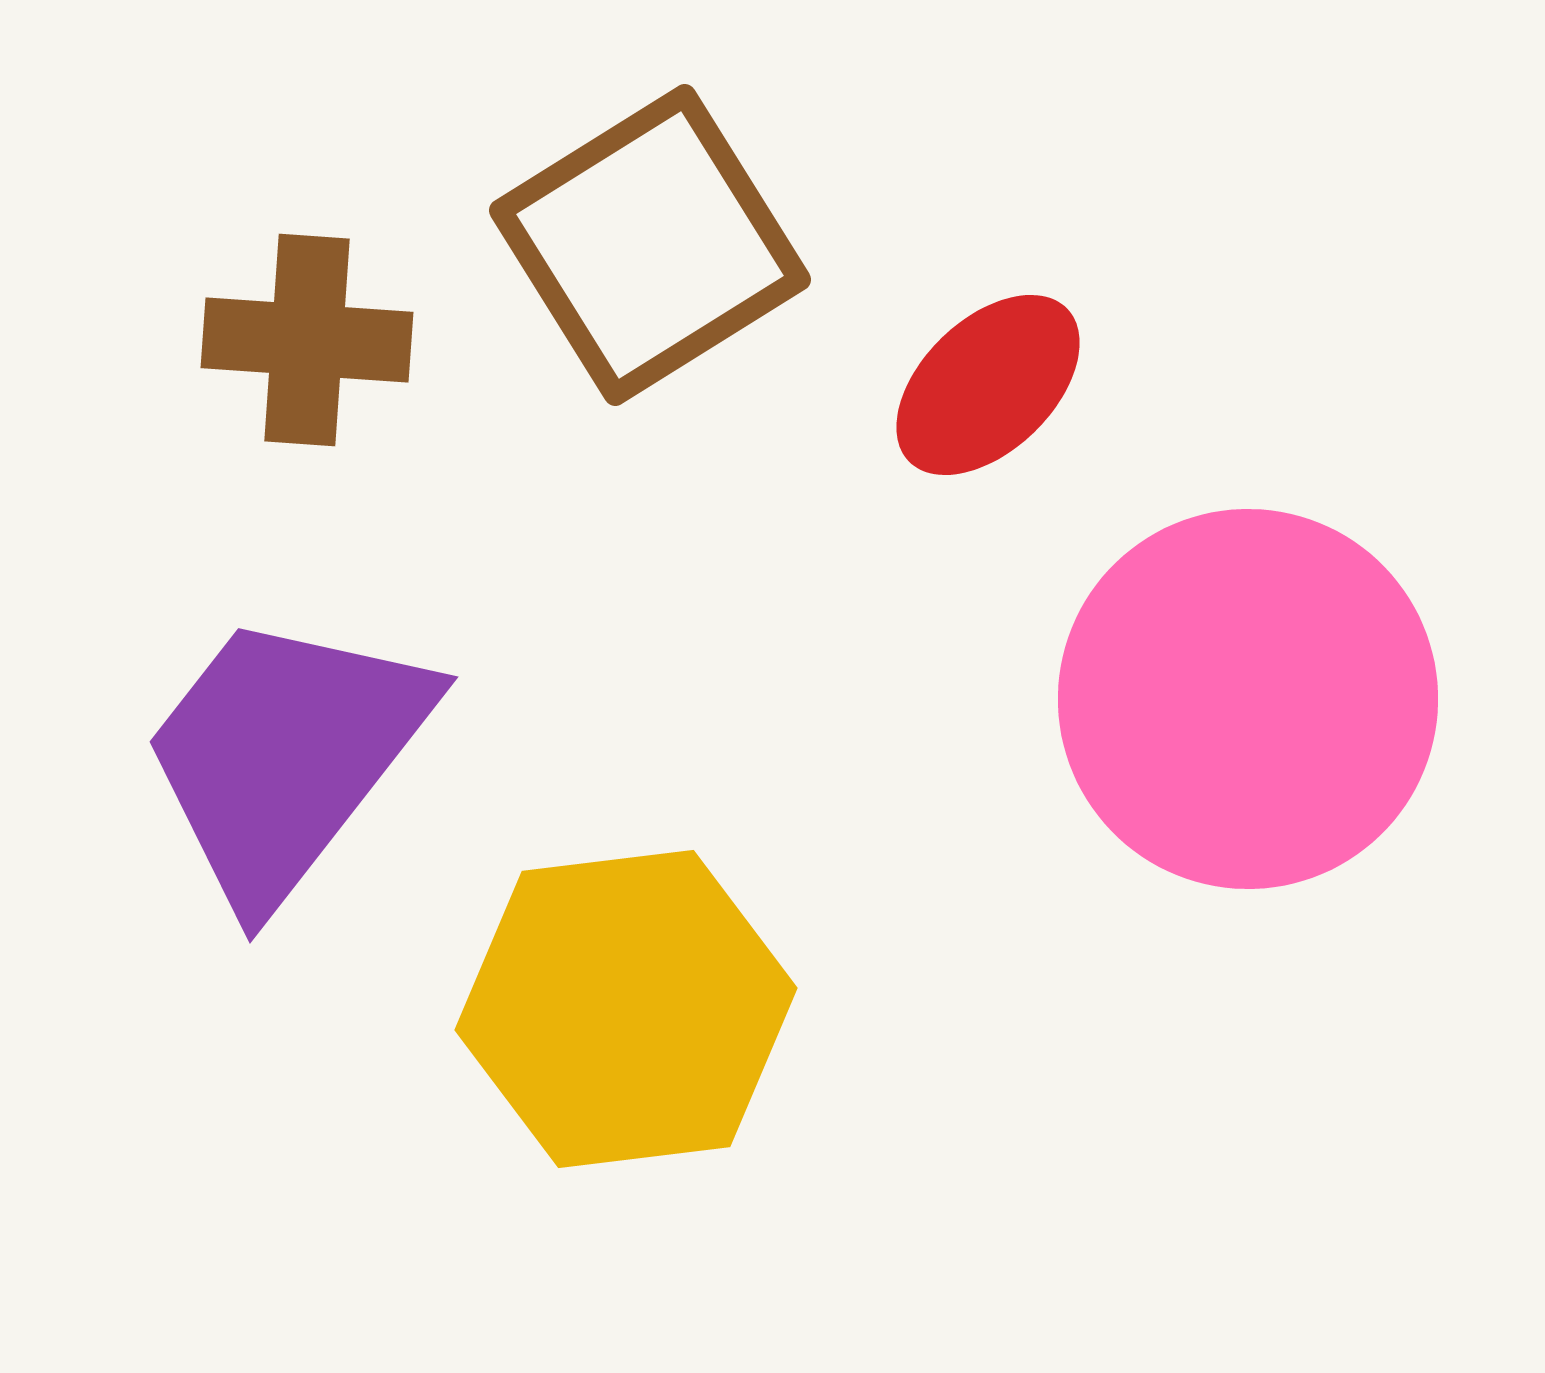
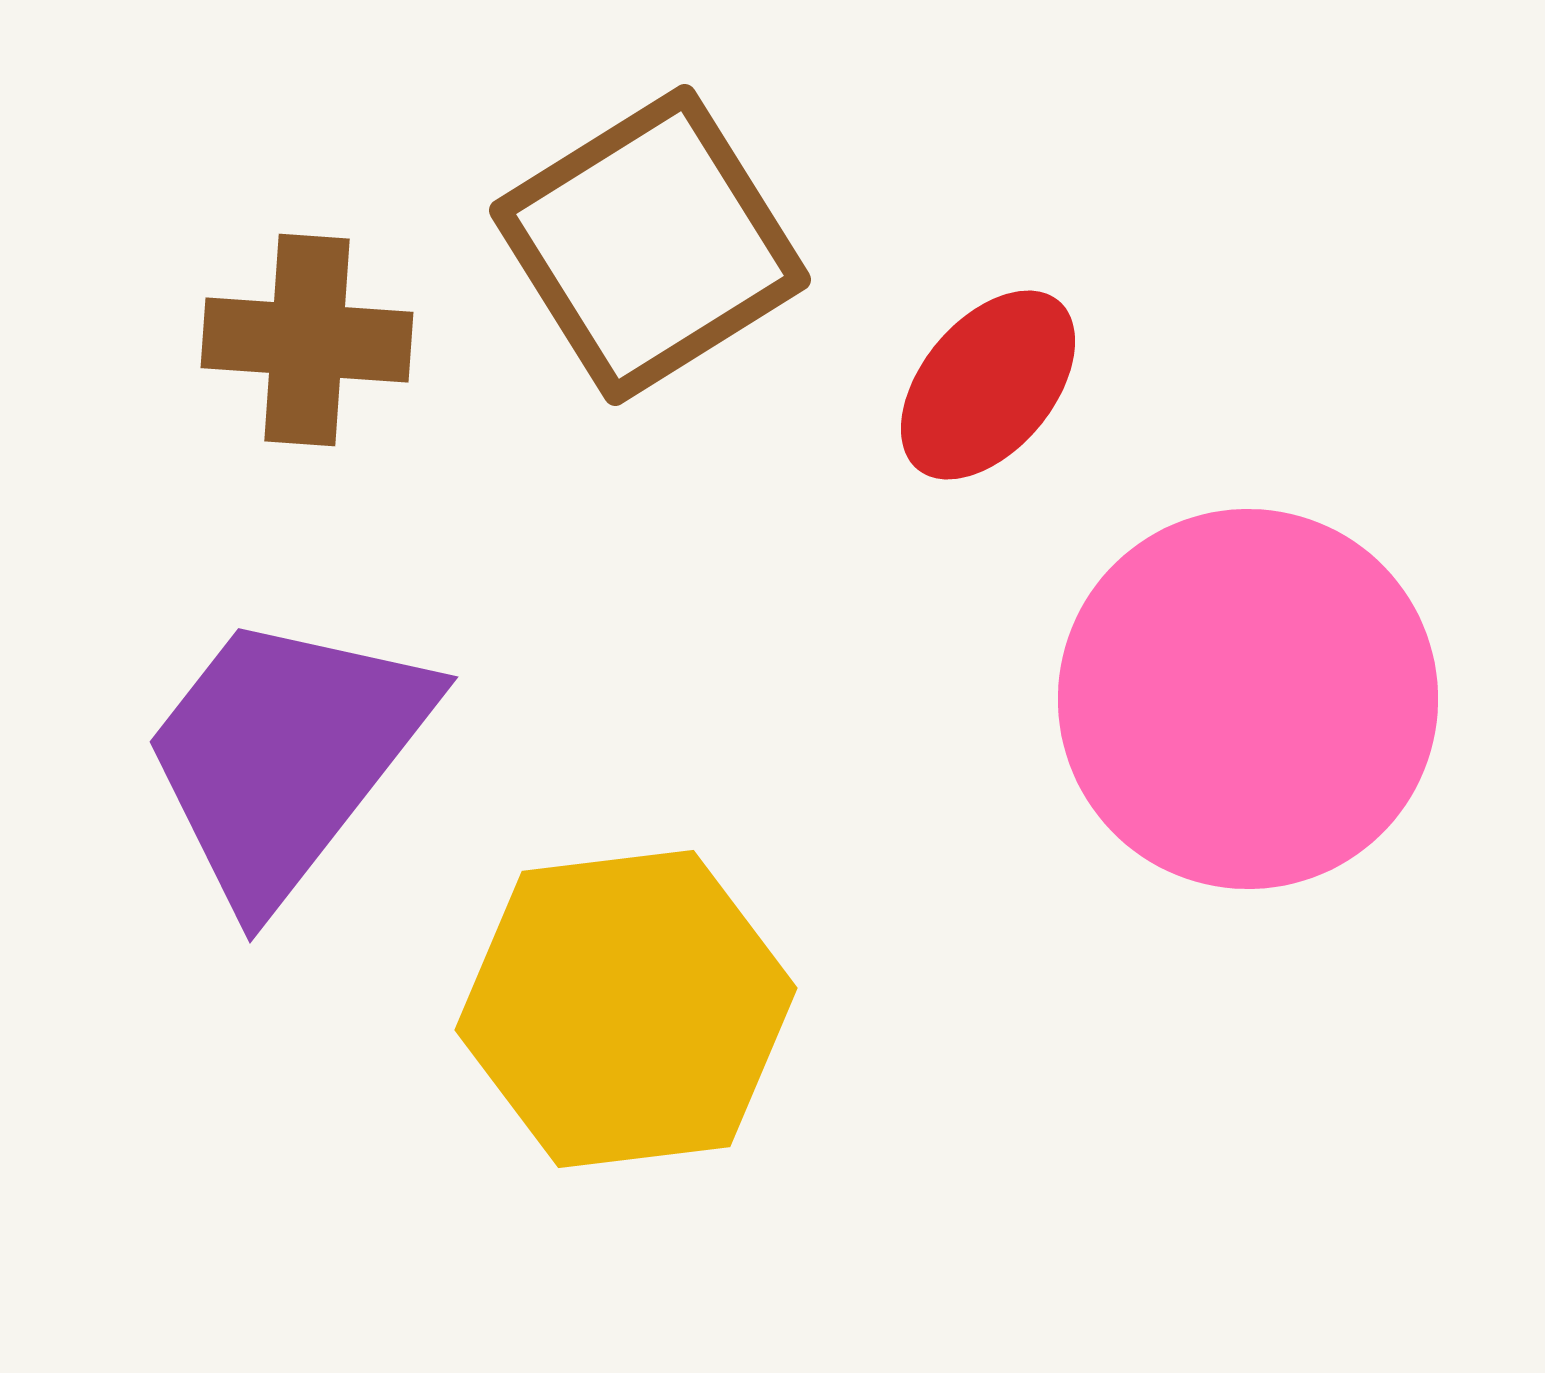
red ellipse: rotated 6 degrees counterclockwise
